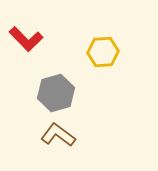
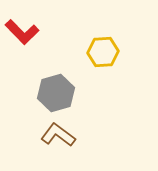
red L-shape: moved 4 px left, 7 px up
